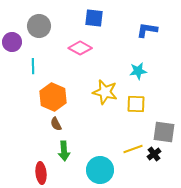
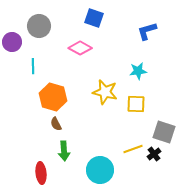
blue square: rotated 12 degrees clockwise
blue L-shape: moved 1 px down; rotated 25 degrees counterclockwise
orange hexagon: rotated 8 degrees counterclockwise
gray square: rotated 10 degrees clockwise
